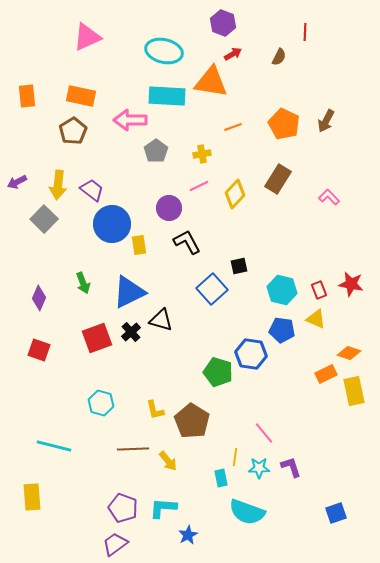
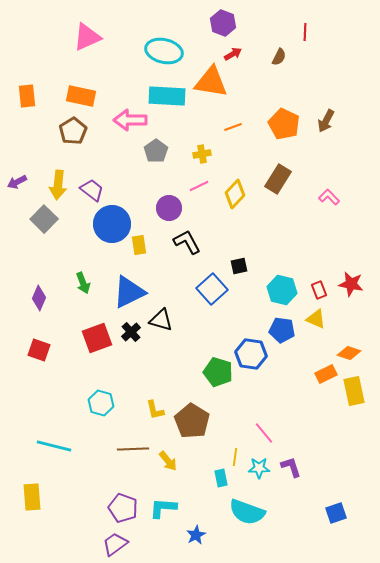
blue star at (188, 535): moved 8 px right
